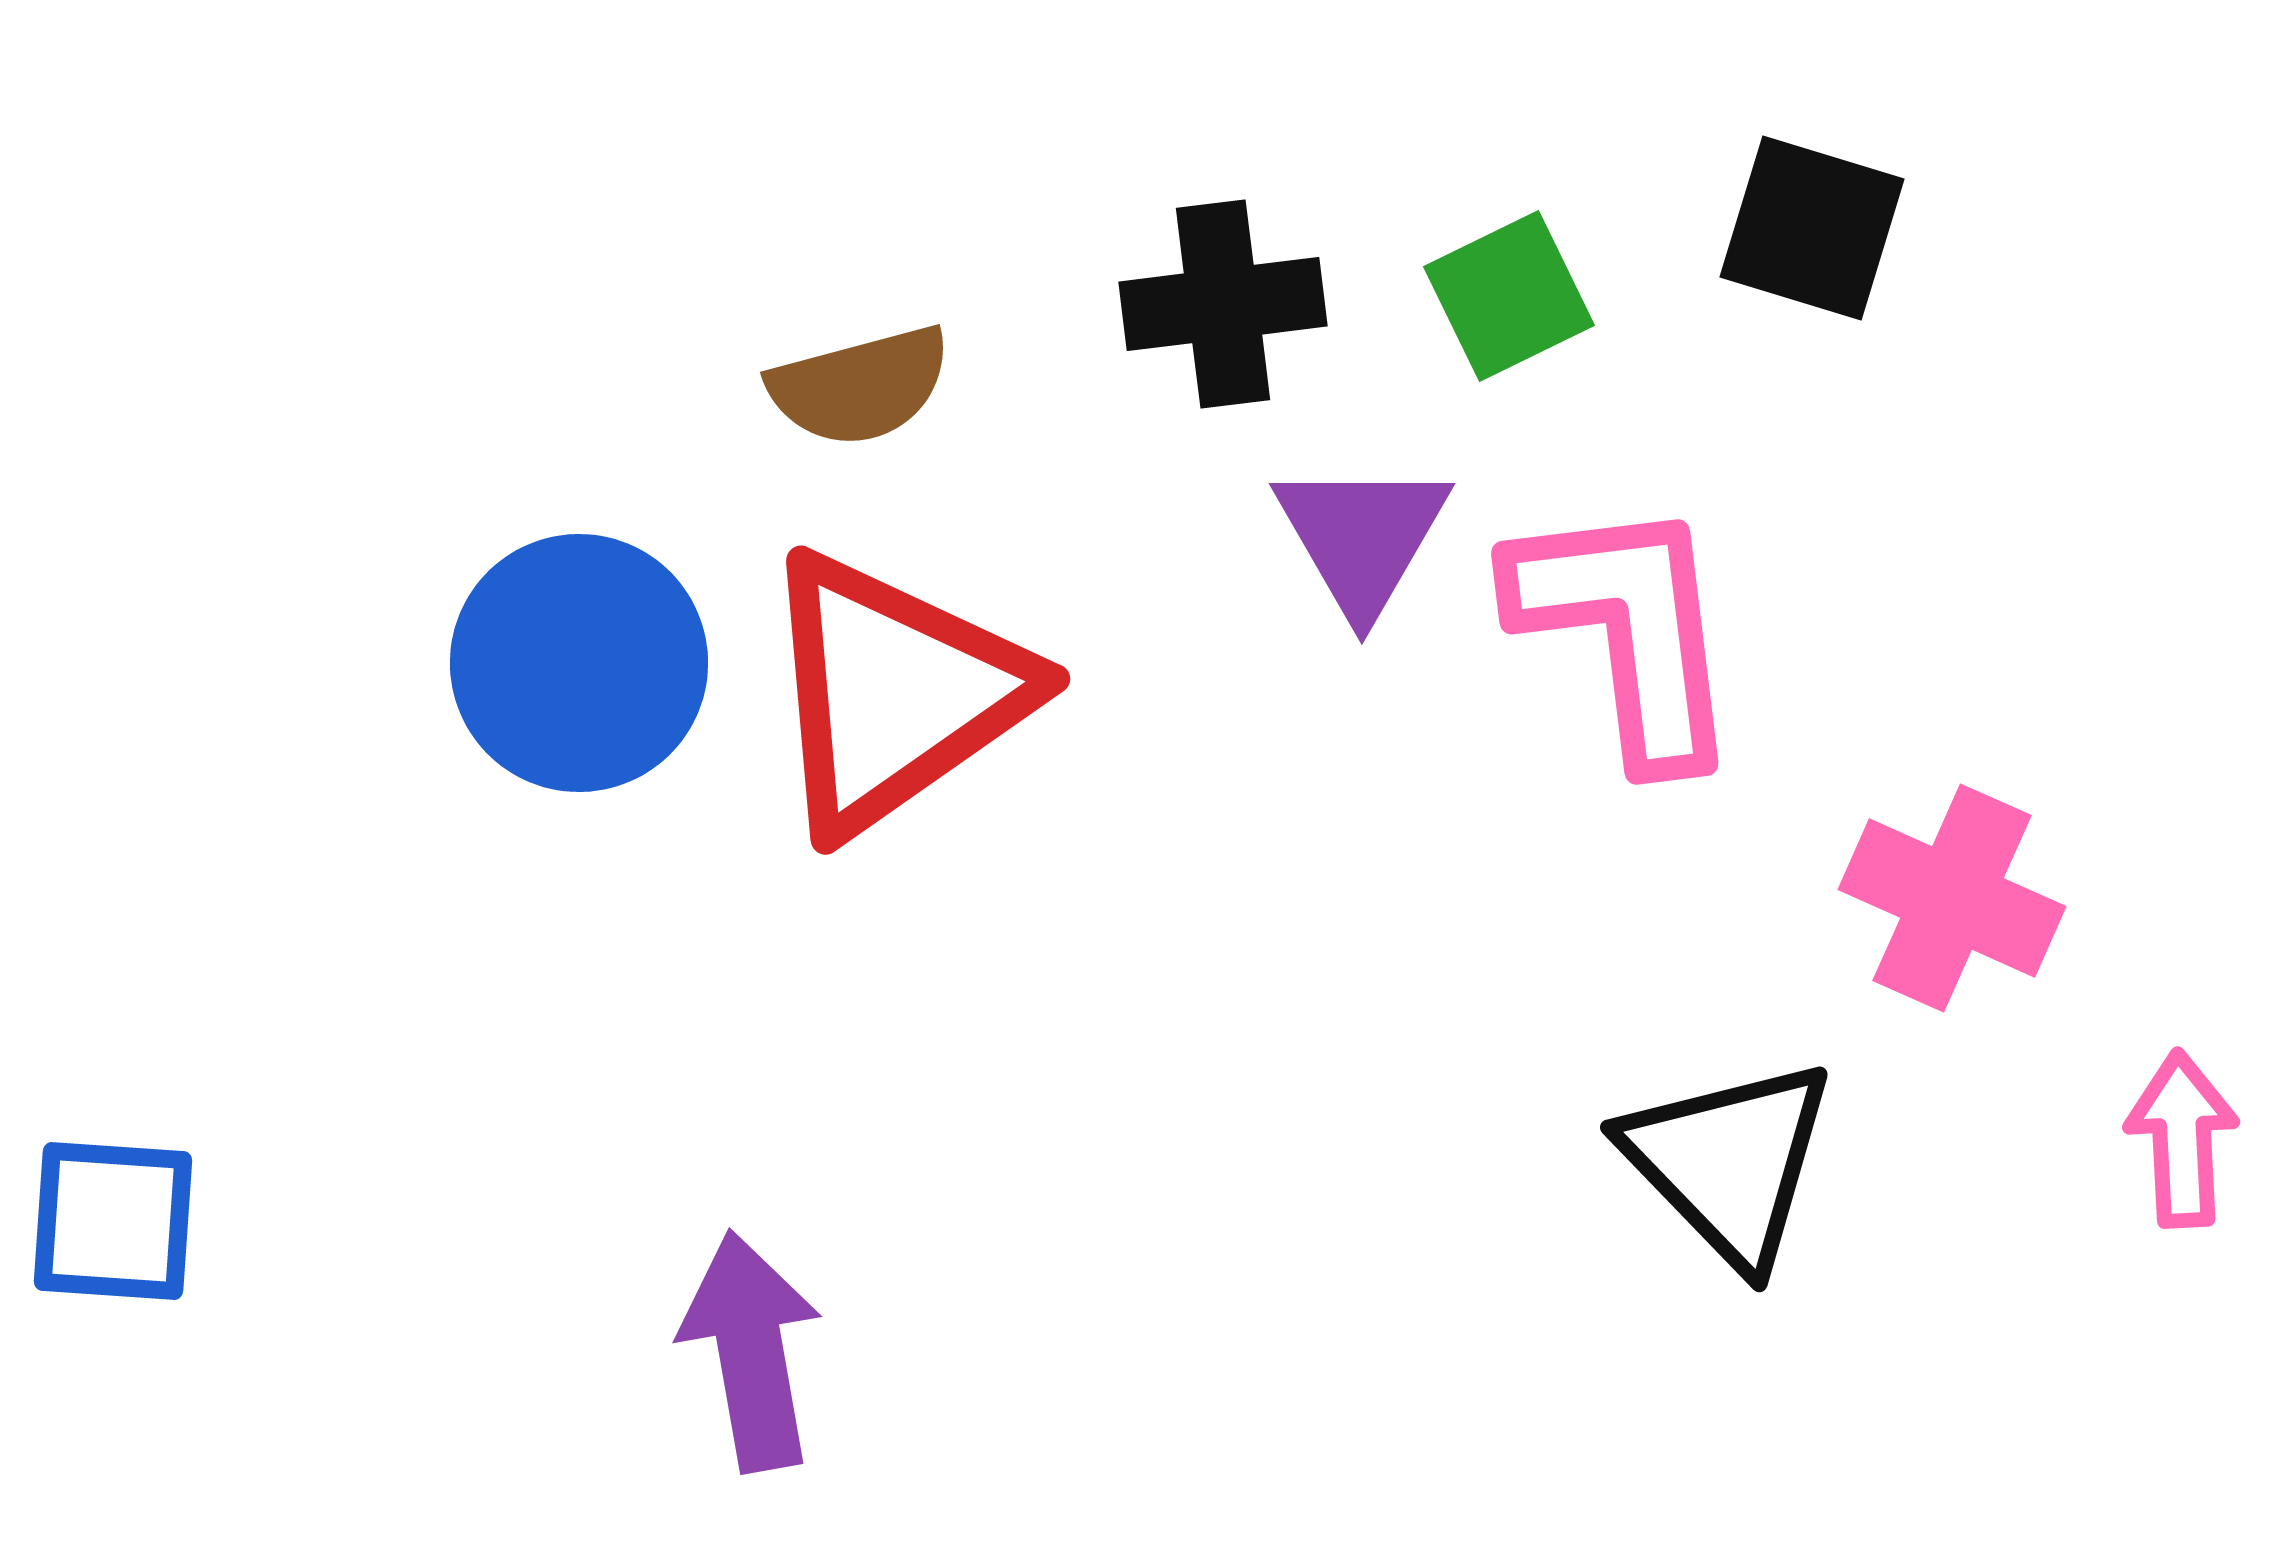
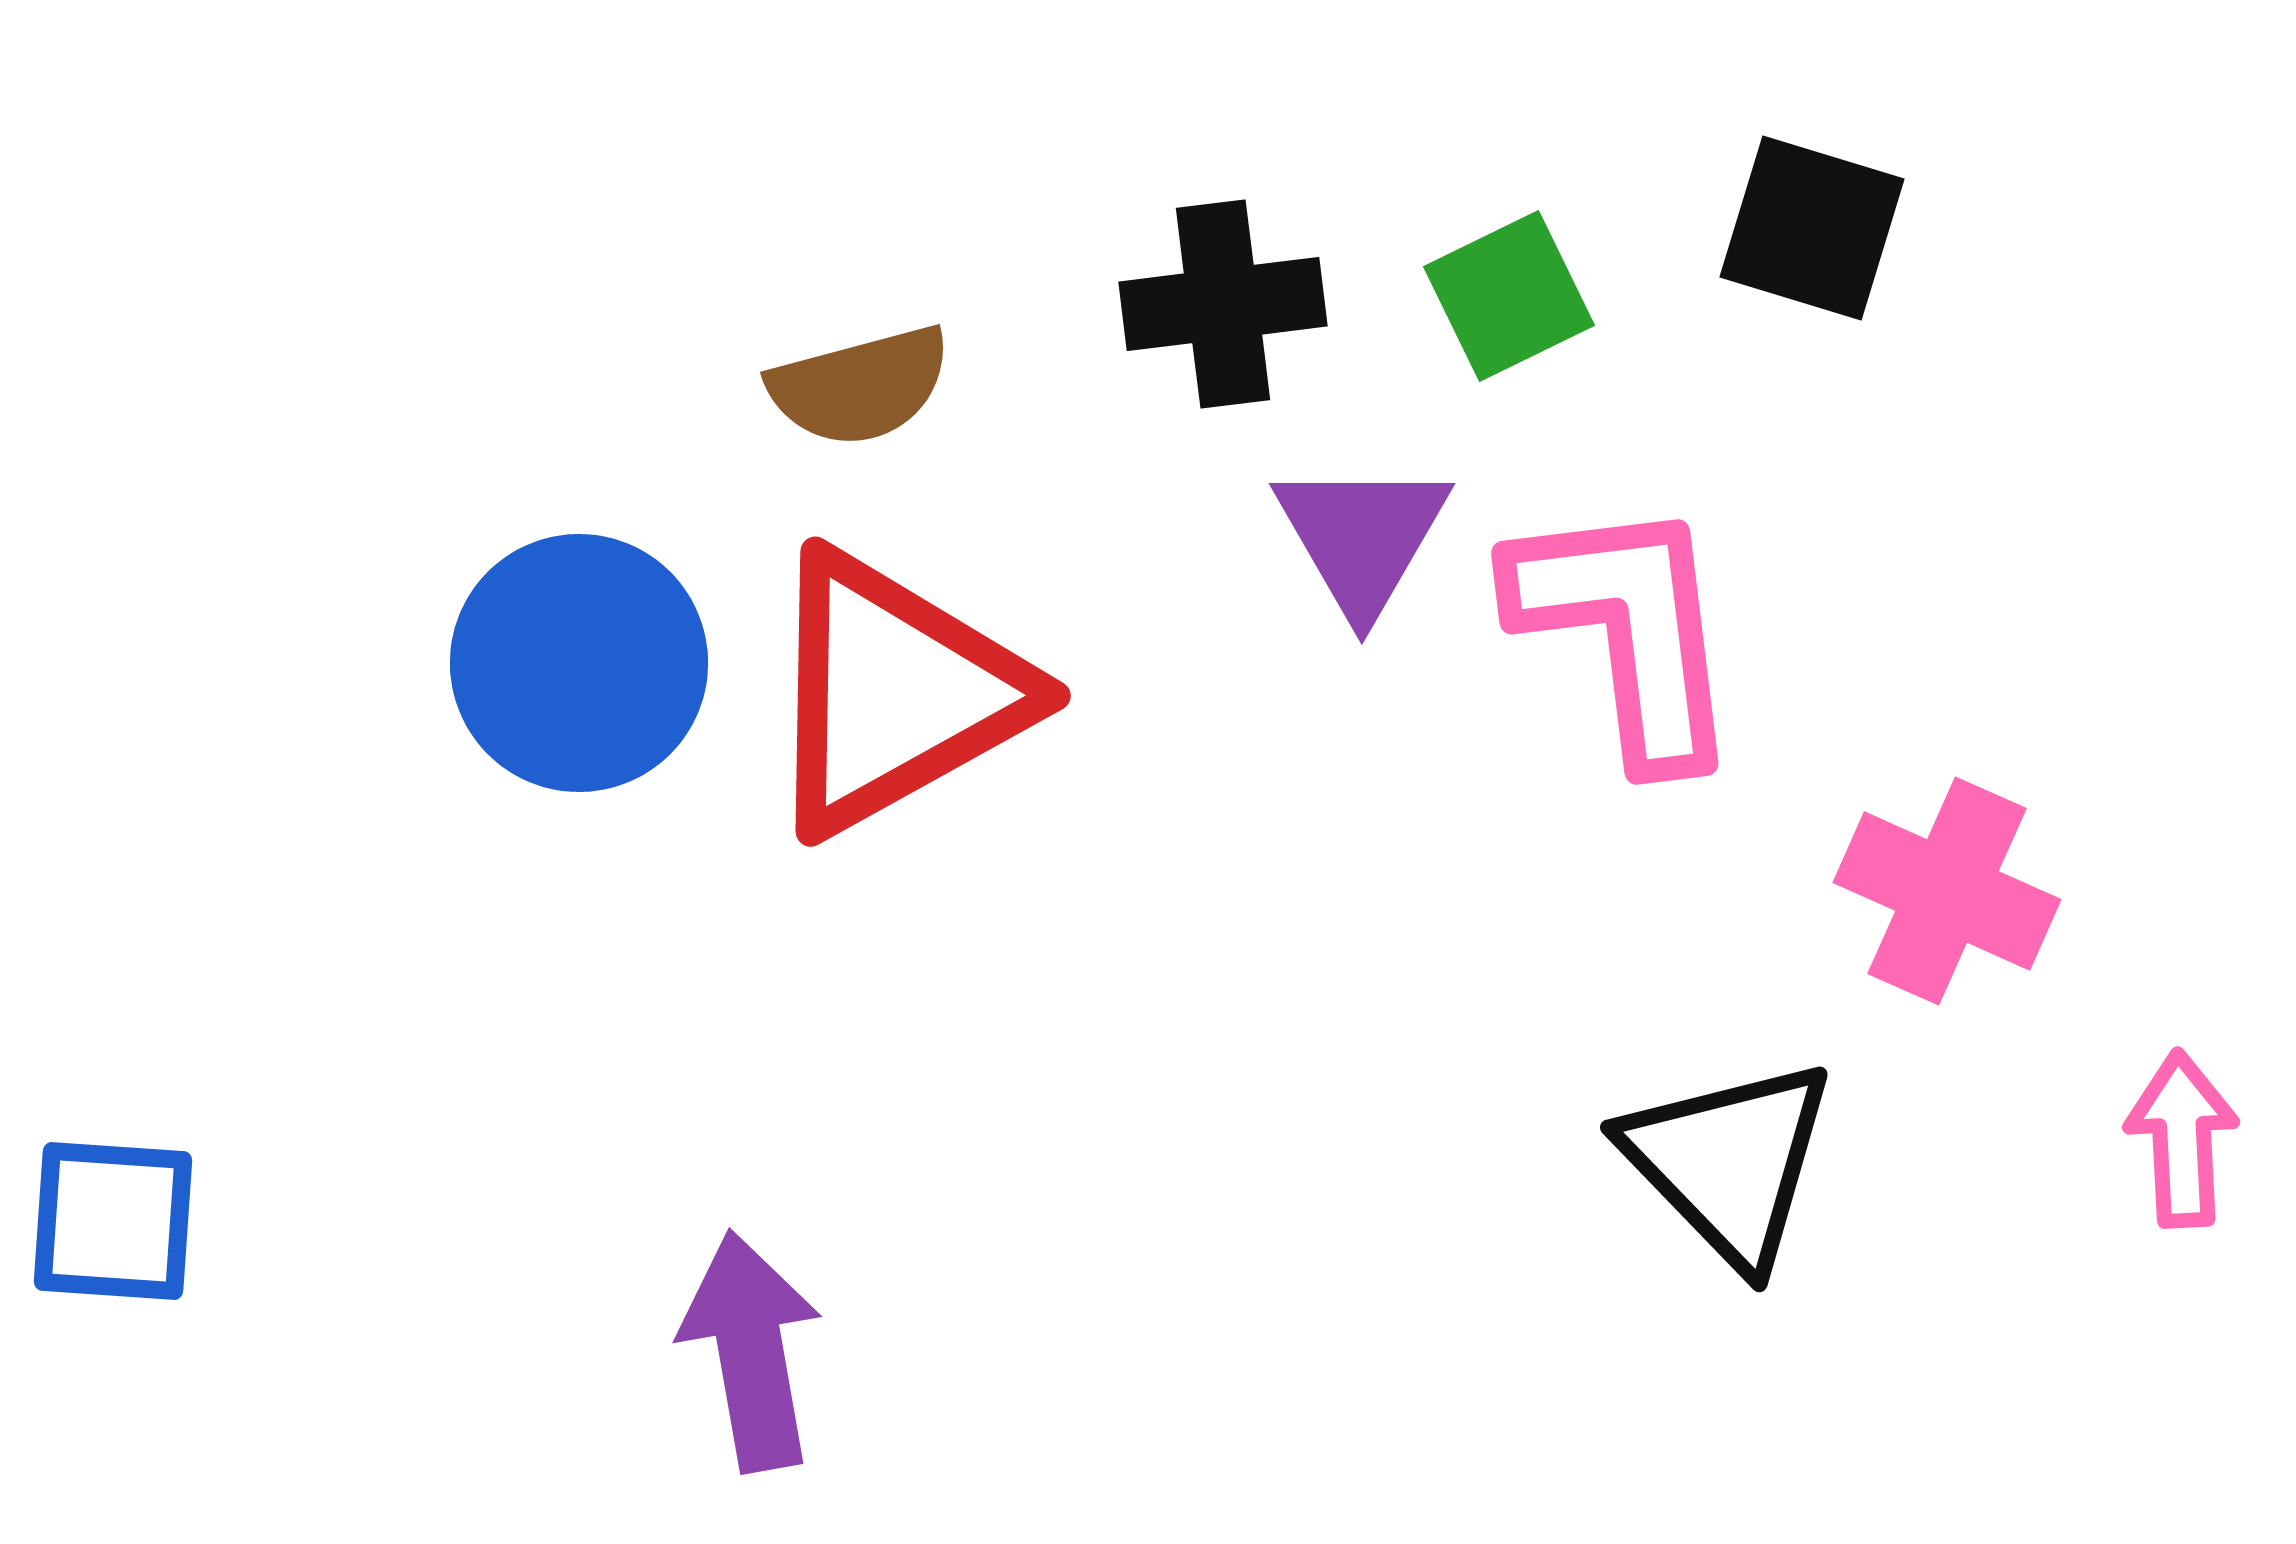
red triangle: rotated 6 degrees clockwise
pink cross: moved 5 px left, 7 px up
